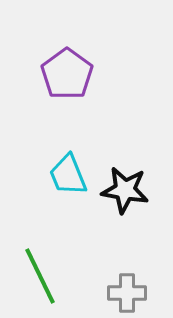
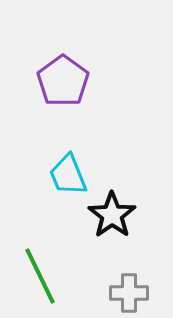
purple pentagon: moved 4 px left, 7 px down
black star: moved 13 px left, 25 px down; rotated 27 degrees clockwise
gray cross: moved 2 px right
